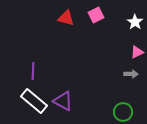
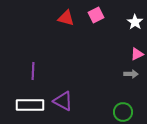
pink triangle: moved 2 px down
white rectangle: moved 4 px left, 4 px down; rotated 40 degrees counterclockwise
